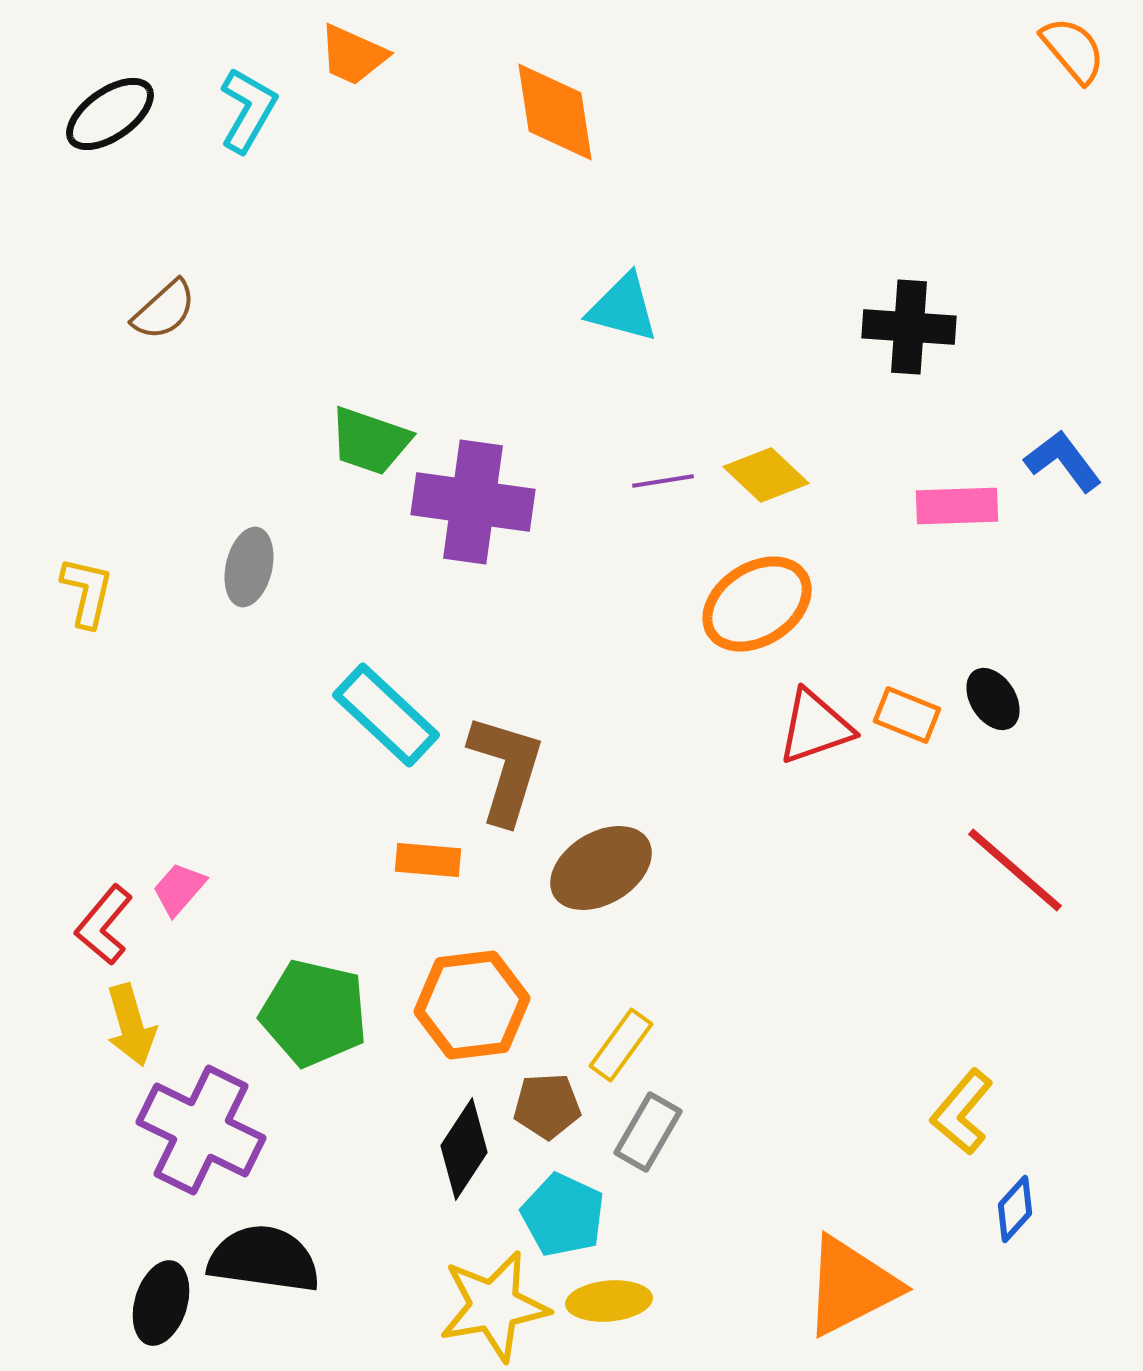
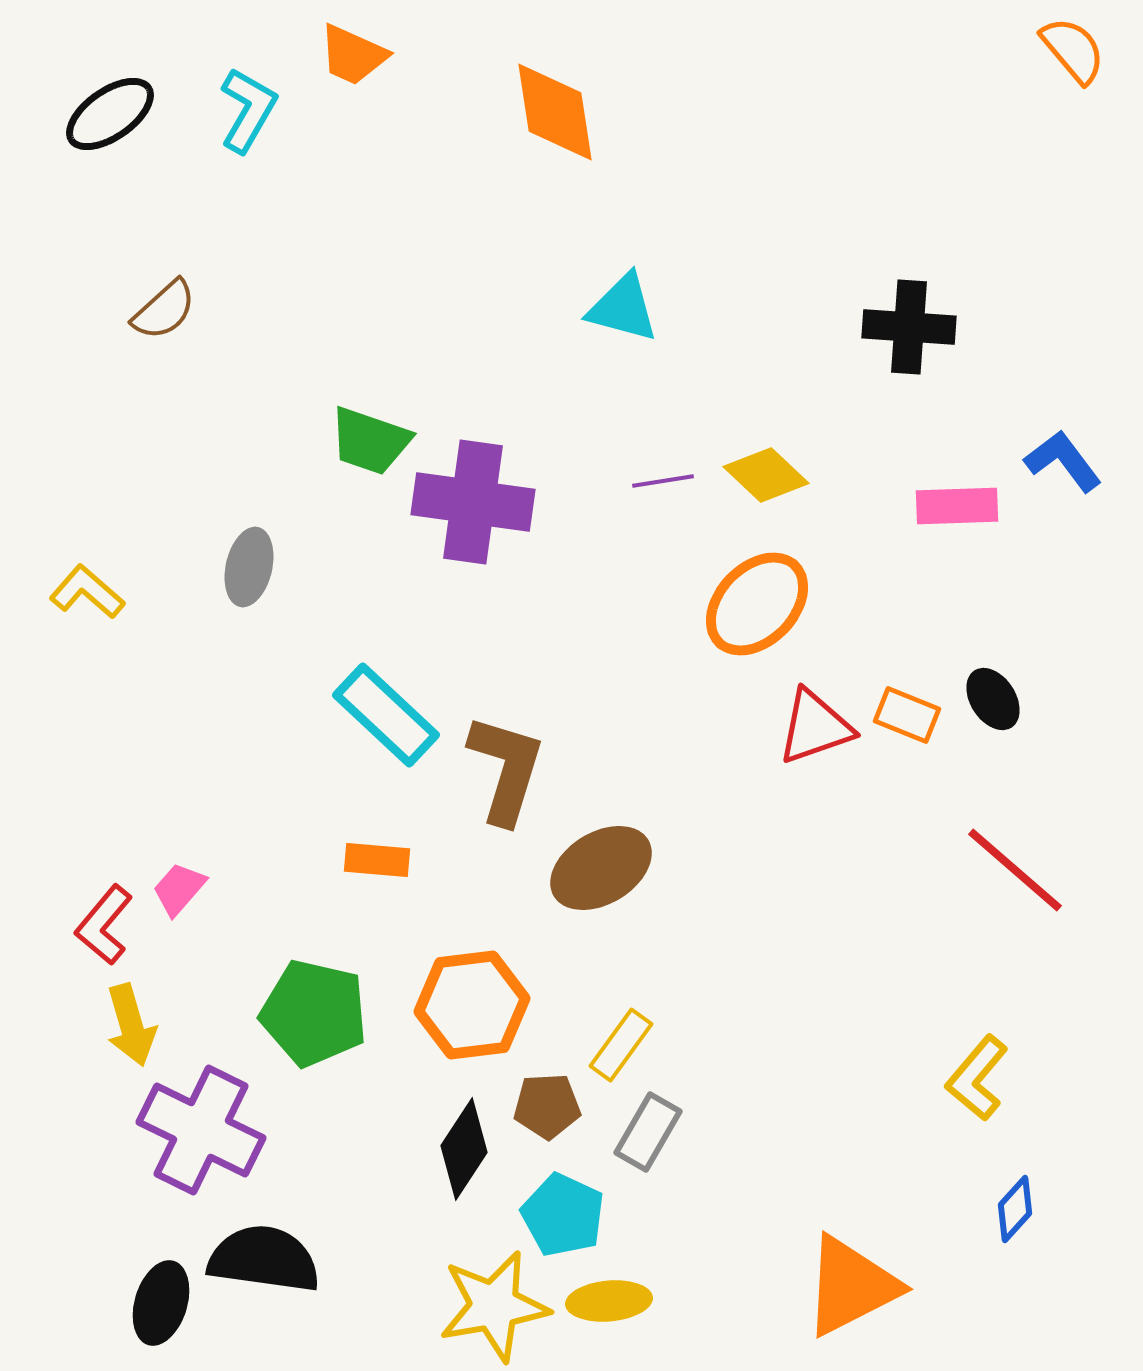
yellow L-shape at (87, 592): rotated 62 degrees counterclockwise
orange ellipse at (757, 604): rotated 13 degrees counterclockwise
orange rectangle at (428, 860): moved 51 px left
yellow L-shape at (962, 1112): moved 15 px right, 34 px up
